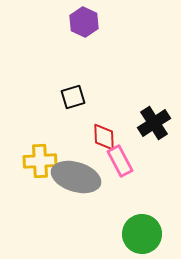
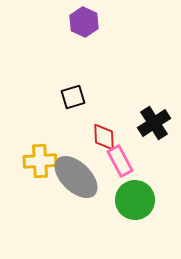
gray ellipse: rotated 27 degrees clockwise
green circle: moved 7 px left, 34 px up
